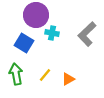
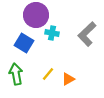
yellow line: moved 3 px right, 1 px up
